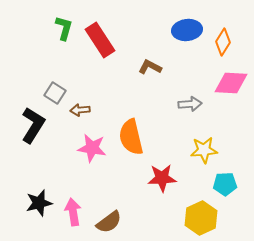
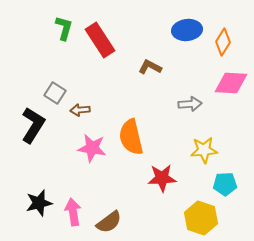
yellow hexagon: rotated 16 degrees counterclockwise
